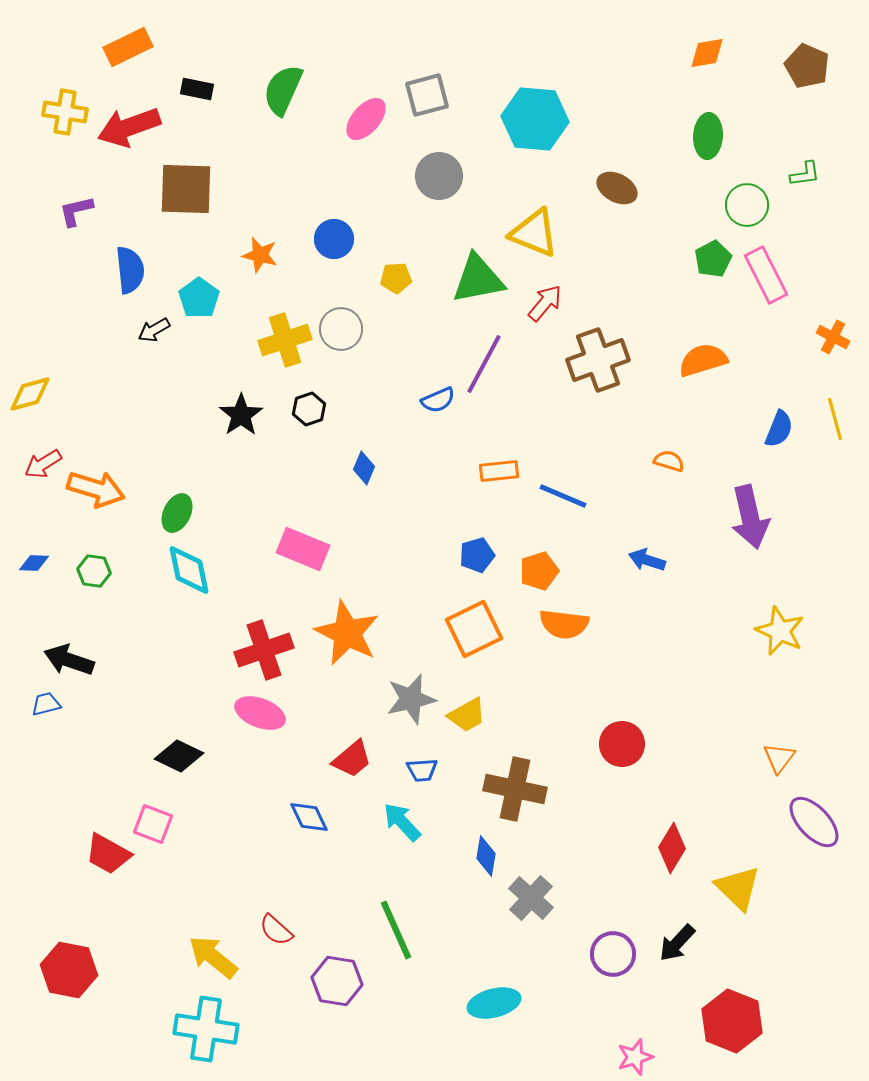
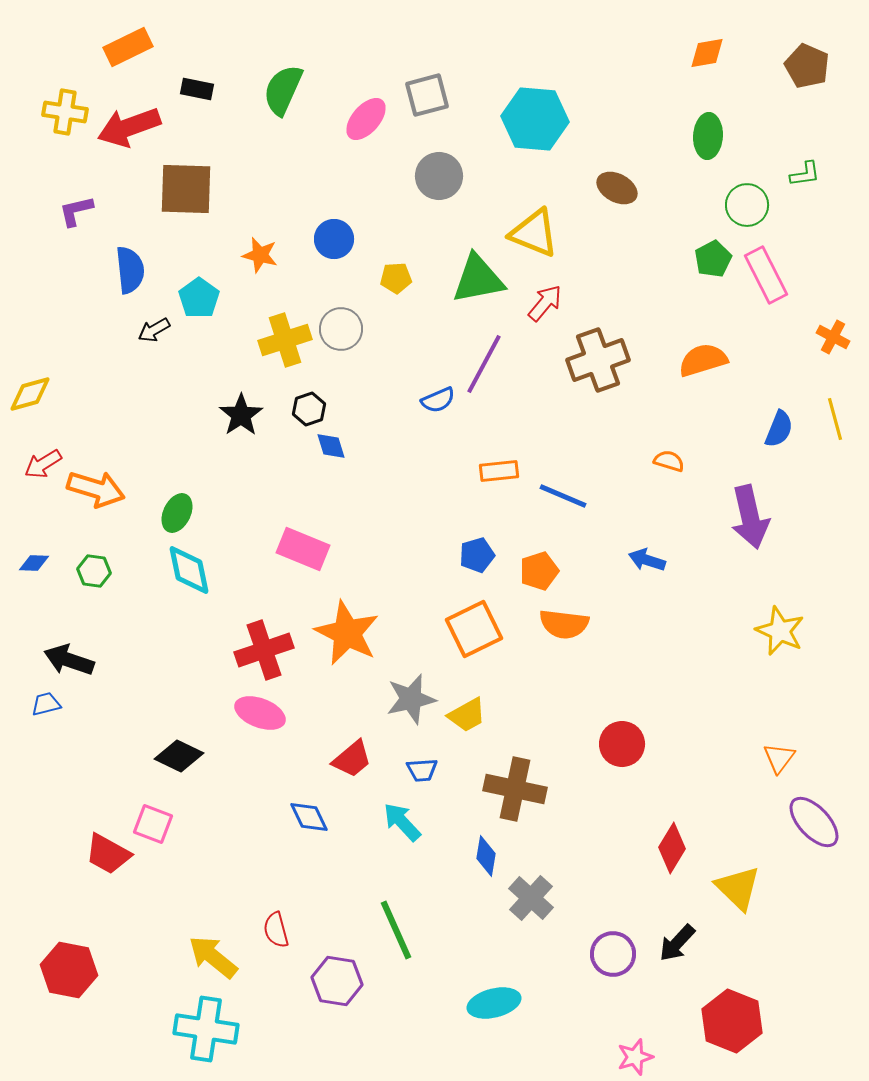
blue diamond at (364, 468): moved 33 px left, 22 px up; rotated 40 degrees counterclockwise
red semicircle at (276, 930): rotated 33 degrees clockwise
